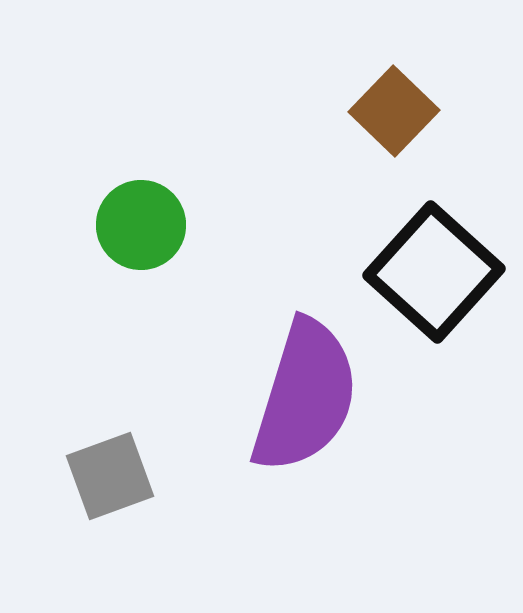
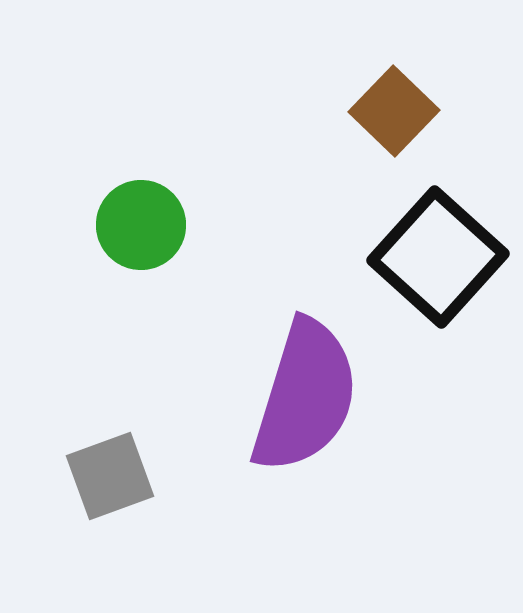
black square: moved 4 px right, 15 px up
